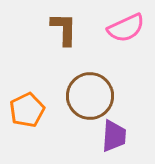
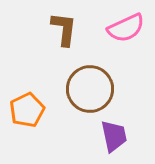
brown L-shape: rotated 6 degrees clockwise
brown circle: moved 7 px up
purple trapezoid: rotated 16 degrees counterclockwise
